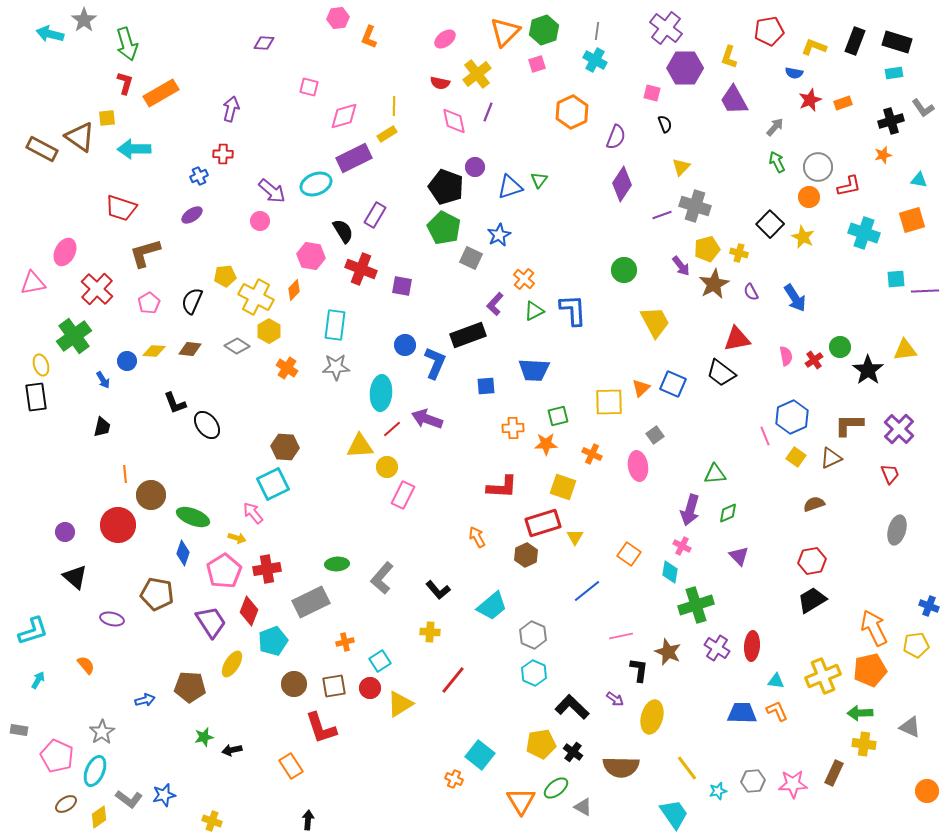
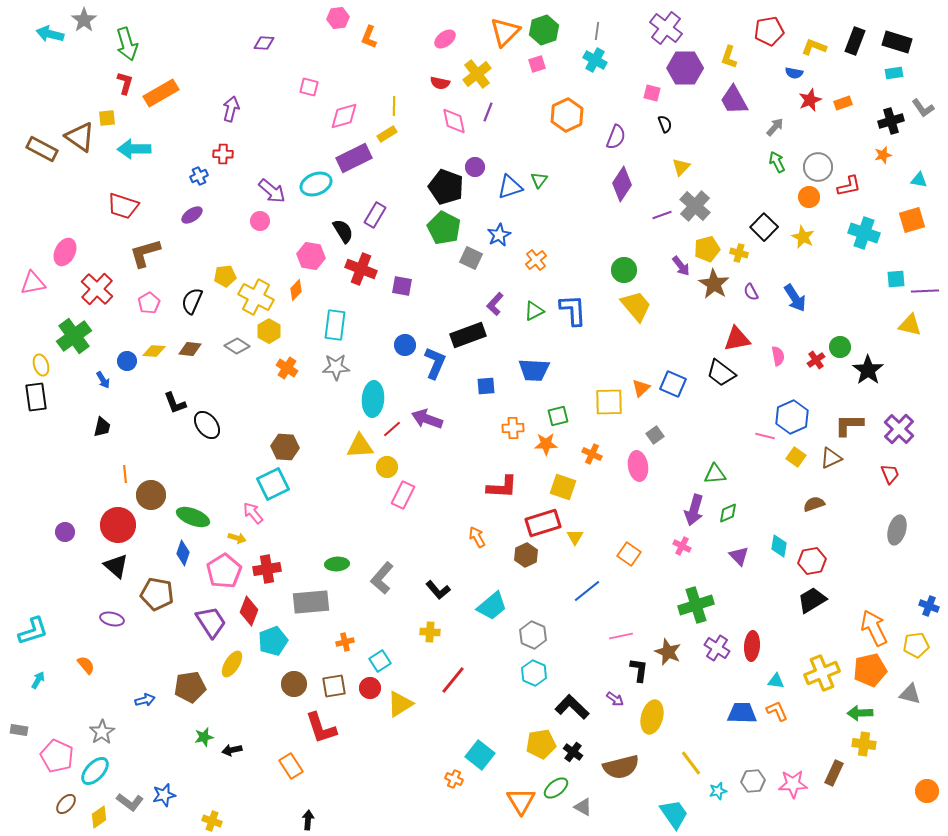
orange hexagon at (572, 112): moved 5 px left, 3 px down
gray cross at (695, 206): rotated 24 degrees clockwise
red trapezoid at (121, 208): moved 2 px right, 2 px up
black square at (770, 224): moved 6 px left, 3 px down
orange cross at (524, 279): moved 12 px right, 19 px up; rotated 10 degrees clockwise
brown star at (714, 284): rotated 12 degrees counterclockwise
orange diamond at (294, 290): moved 2 px right
yellow trapezoid at (655, 322): moved 19 px left, 16 px up; rotated 12 degrees counterclockwise
yellow triangle at (905, 350): moved 5 px right, 25 px up; rotated 20 degrees clockwise
pink semicircle at (786, 356): moved 8 px left
red cross at (814, 360): moved 2 px right
cyan ellipse at (381, 393): moved 8 px left, 6 px down
pink line at (765, 436): rotated 54 degrees counterclockwise
purple arrow at (690, 510): moved 4 px right
cyan diamond at (670, 572): moved 109 px right, 26 px up
black triangle at (75, 577): moved 41 px right, 11 px up
gray rectangle at (311, 602): rotated 21 degrees clockwise
yellow cross at (823, 676): moved 1 px left, 3 px up
brown pentagon at (190, 687): rotated 12 degrees counterclockwise
gray triangle at (910, 727): moved 33 px up; rotated 10 degrees counterclockwise
brown semicircle at (621, 767): rotated 15 degrees counterclockwise
yellow line at (687, 768): moved 4 px right, 5 px up
cyan ellipse at (95, 771): rotated 20 degrees clockwise
gray L-shape at (129, 799): moved 1 px right, 3 px down
brown ellipse at (66, 804): rotated 15 degrees counterclockwise
